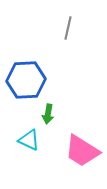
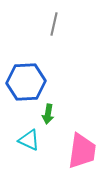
gray line: moved 14 px left, 4 px up
blue hexagon: moved 2 px down
pink trapezoid: rotated 114 degrees counterclockwise
